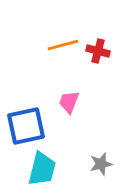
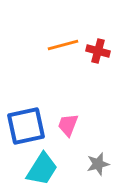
pink trapezoid: moved 1 px left, 23 px down
gray star: moved 3 px left
cyan trapezoid: rotated 18 degrees clockwise
